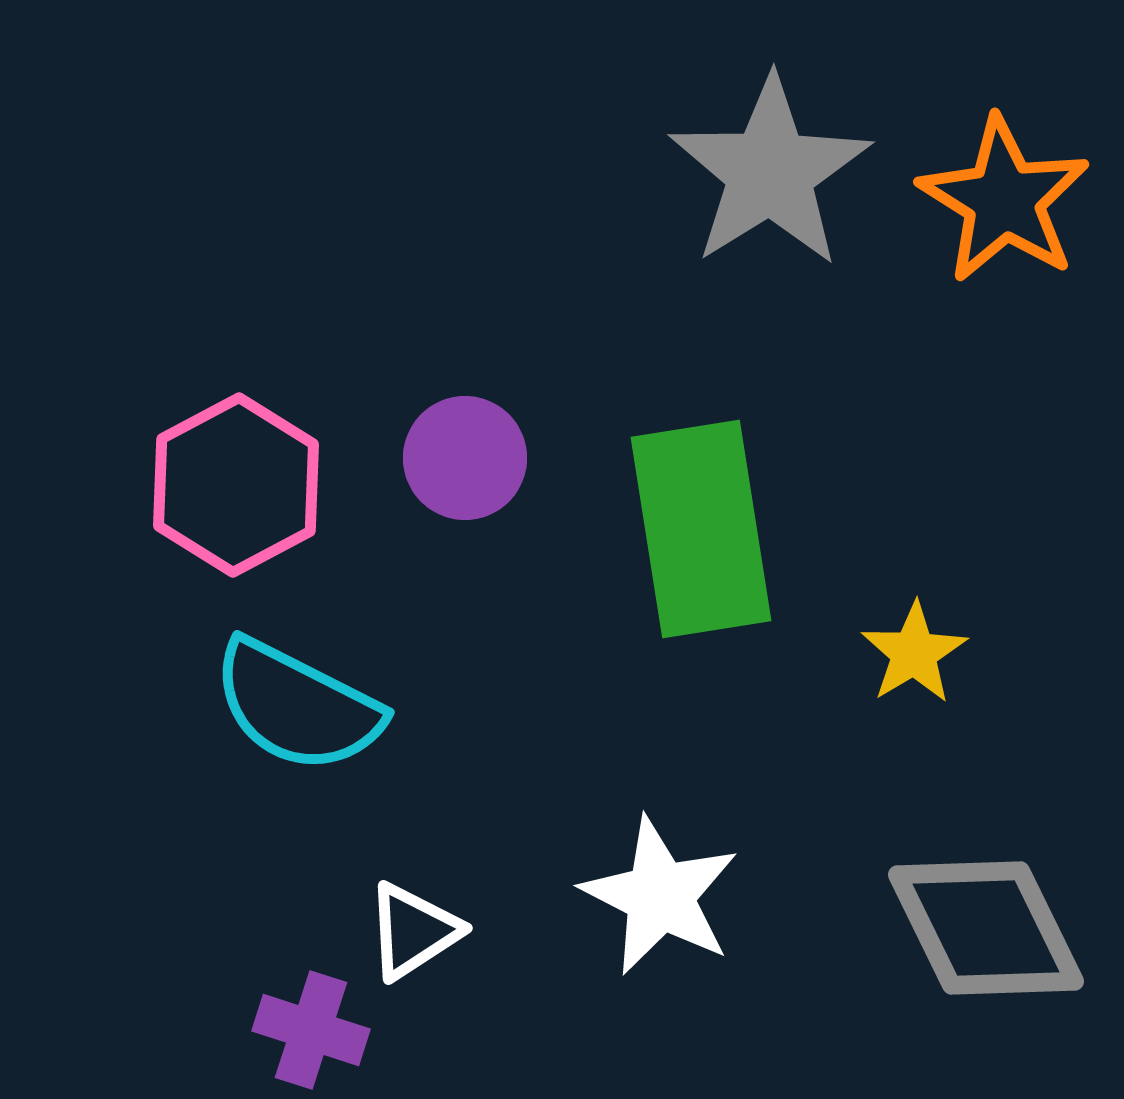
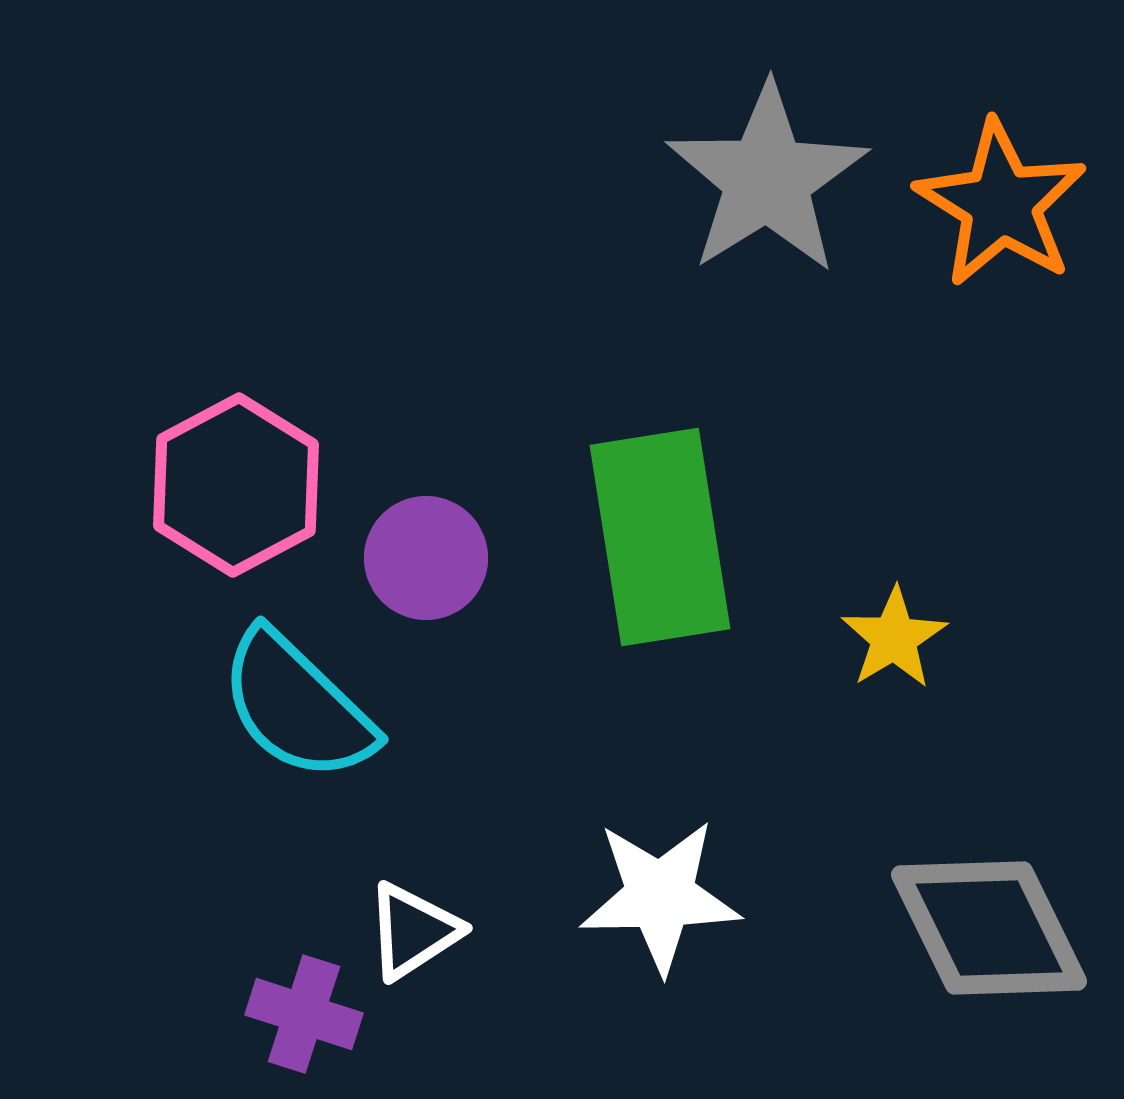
gray star: moved 3 px left, 7 px down
orange star: moved 3 px left, 4 px down
purple circle: moved 39 px left, 100 px down
green rectangle: moved 41 px left, 8 px down
yellow star: moved 20 px left, 15 px up
cyan semicircle: rotated 17 degrees clockwise
white star: rotated 28 degrees counterclockwise
gray diamond: moved 3 px right
purple cross: moved 7 px left, 16 px up
